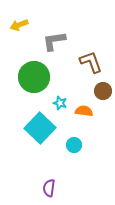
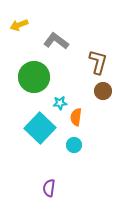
gray L-shape: moved 2 px right; rotated 45 degrees clockwise
brown L-shape: moved 7 px right; rotated 35 degrees clockwise
cyan star: rotated 24 degrees counterclockwise
orange semicircle: moved 8 px left, 6 px down; rotated 90 degrees counterclockwise
